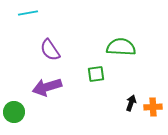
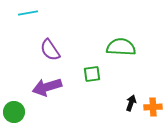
green square: moved 4 px left
